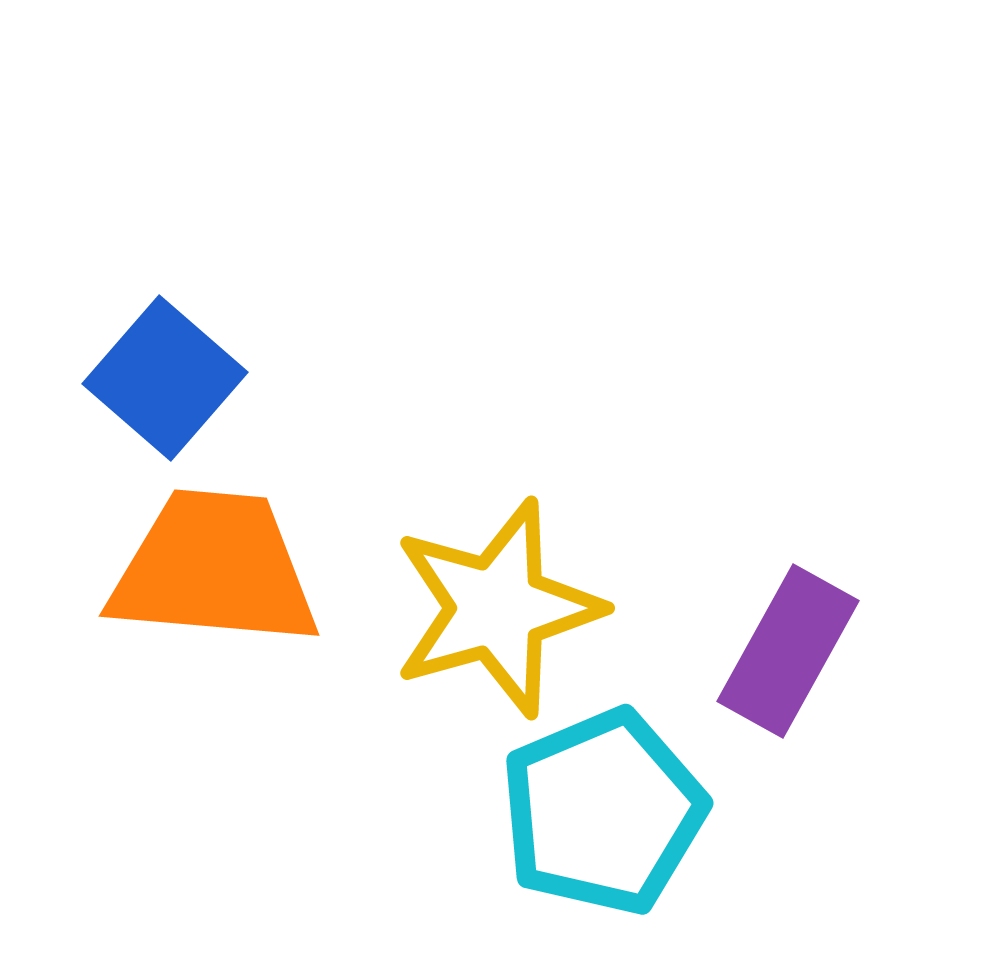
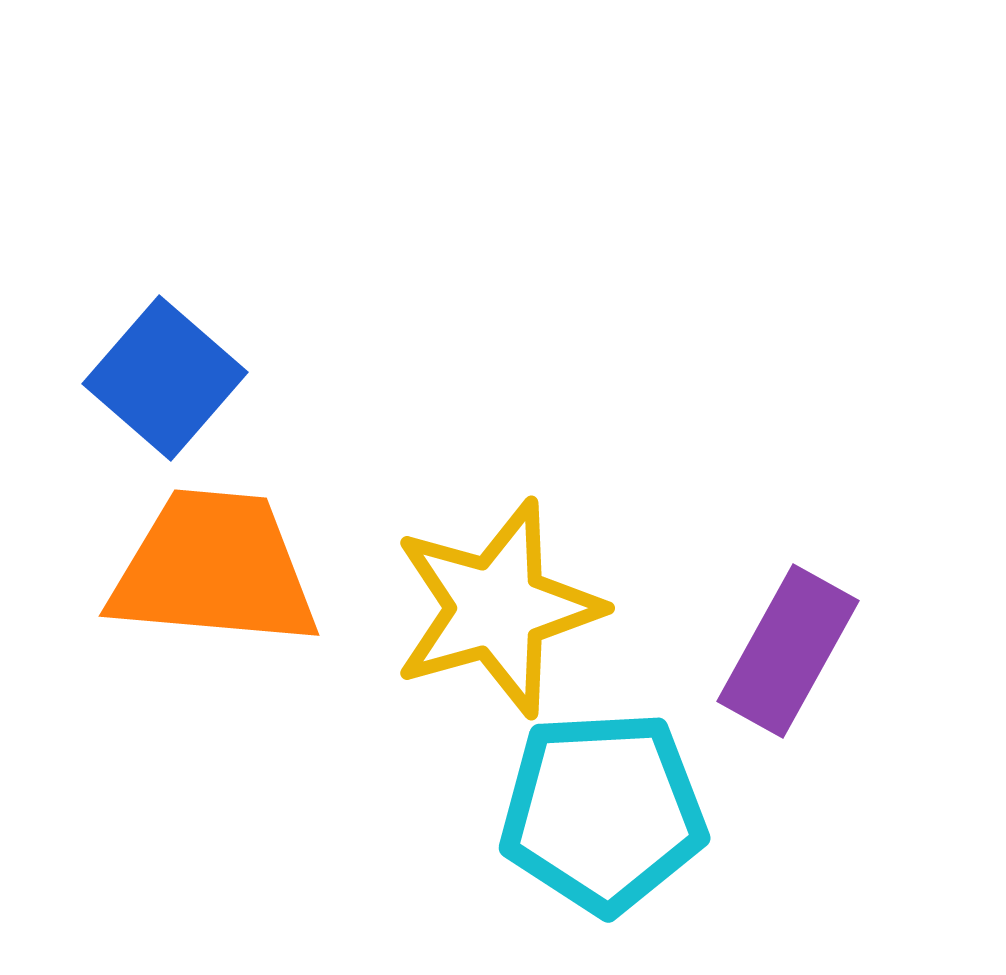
cyan pentagon: rotated 20 degrees clockwise
